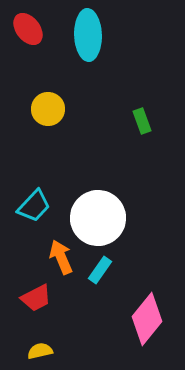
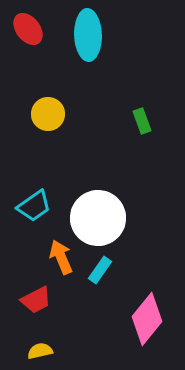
yellow circle: moved 5 px down
cyan trapezoid: rotated 12 degrees clockwise
red trapezoid: moved 2 px down
